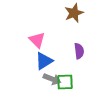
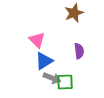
gray arrow: moved 1 px up
